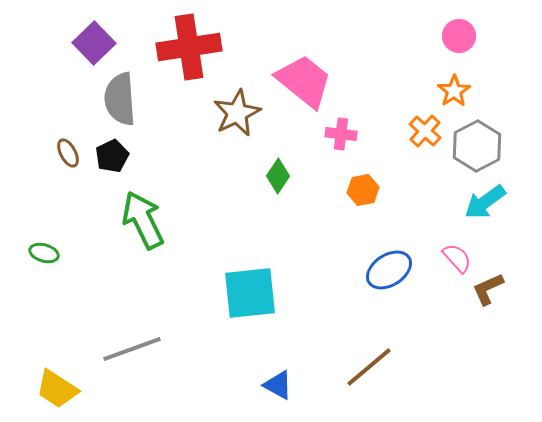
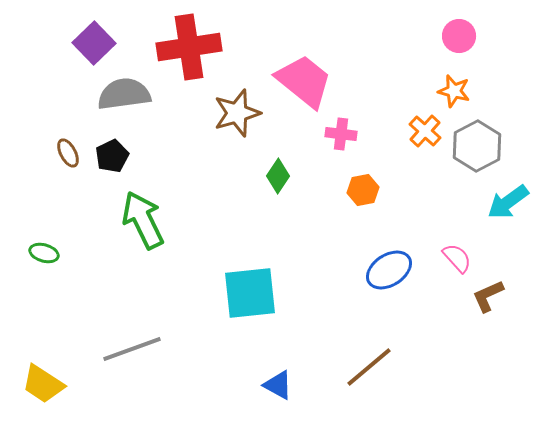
orange star: rotated 24 degrees counterclockwise
gray semicircle: moved 4 px right, 5 px up; rotated 86 degrees clockwise
brown star: rotated 9 degrees clockwise
cyan arrow: moved 23 px right
brown L-shape: moved 7 px down
yellow trapezoid: moved 14 px left, 5 px up
